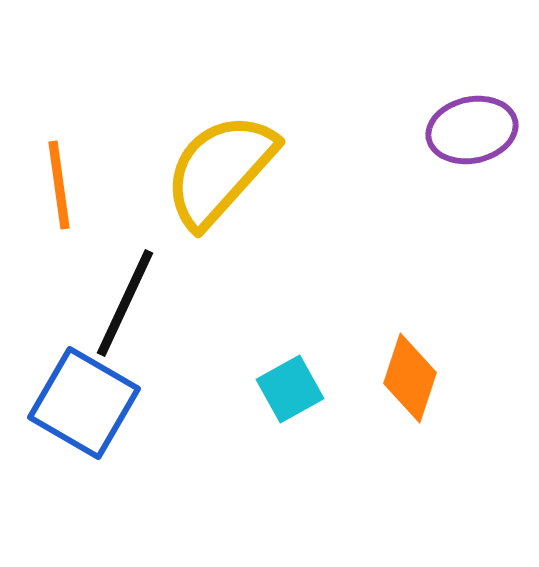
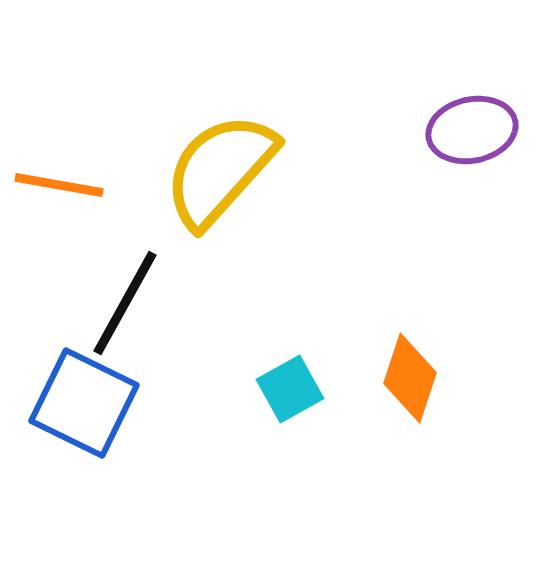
orange line: rotated 72 degrees counterclockwise
black line: rotated 4 degrees clockwise
blue square: rotated 4 degrees counterclockwise
